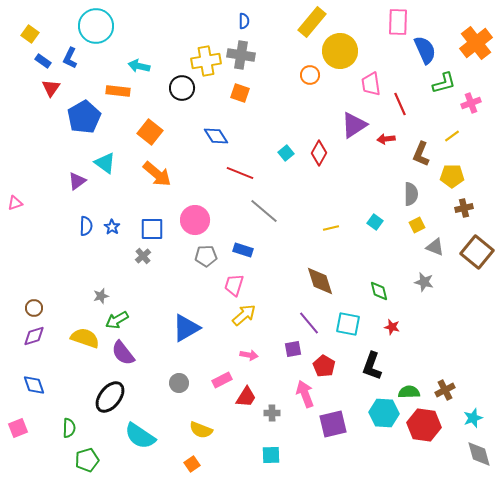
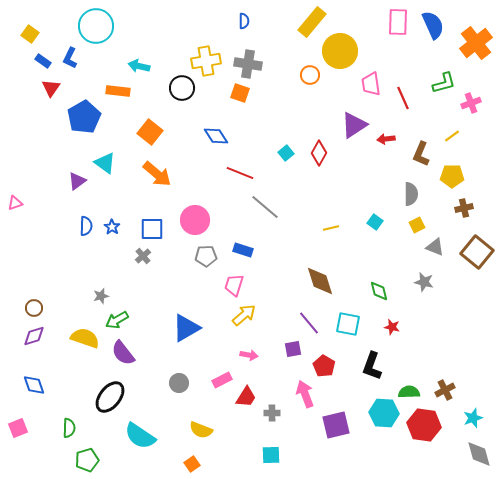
blue semicircle at (425, 50): moved 8 px right, 25 px up
gray cross at (241, 55): moved 7 px right, 9 px down
red line at (400, 104): moved 3 px right, 6 px up
gray line at (264, 211): moved 1 px right, 4 px up
purple square at (333, 424): moved 3 px right, 1 px down
